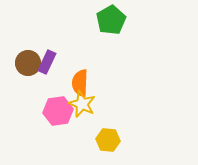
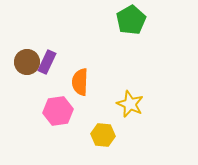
green pentagon: moved 20 px right
brown circle: moved 1 px left, 1 px up
orange semicircle: moved 1 px up
yellow star: moved 48 px right
yellow hexagon: moved 5 px left, 5 px up
